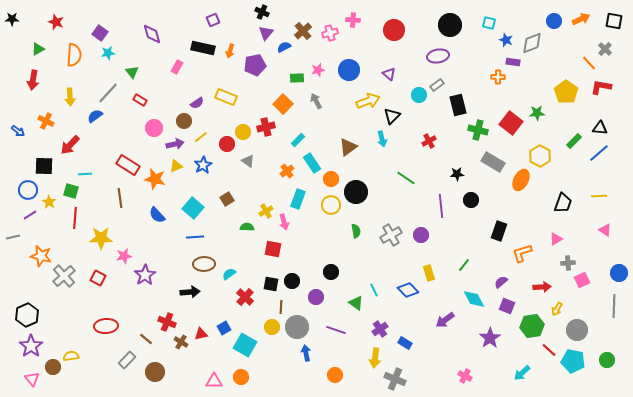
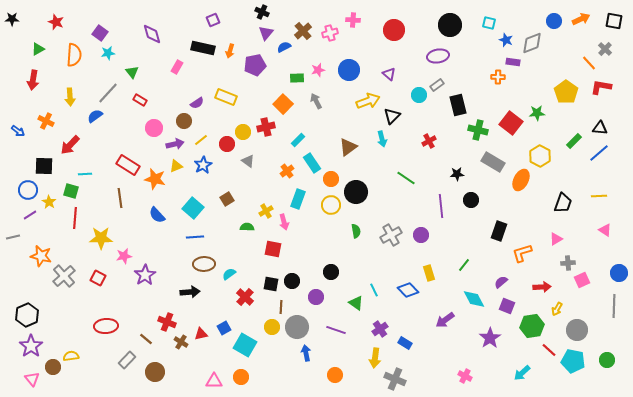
yellow line at (201, 137): moved 3 px down
